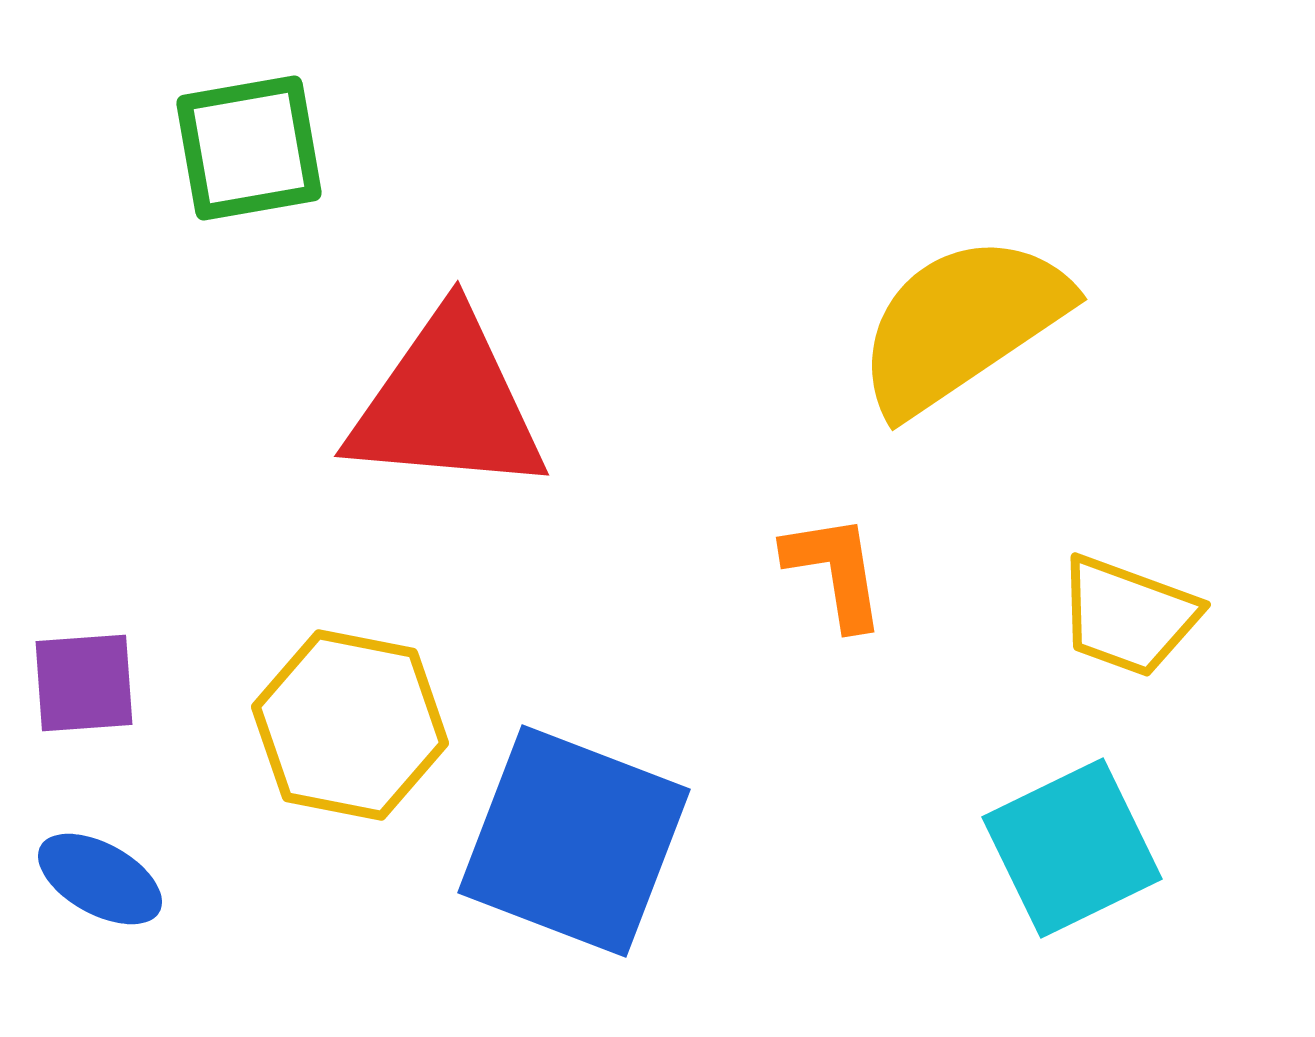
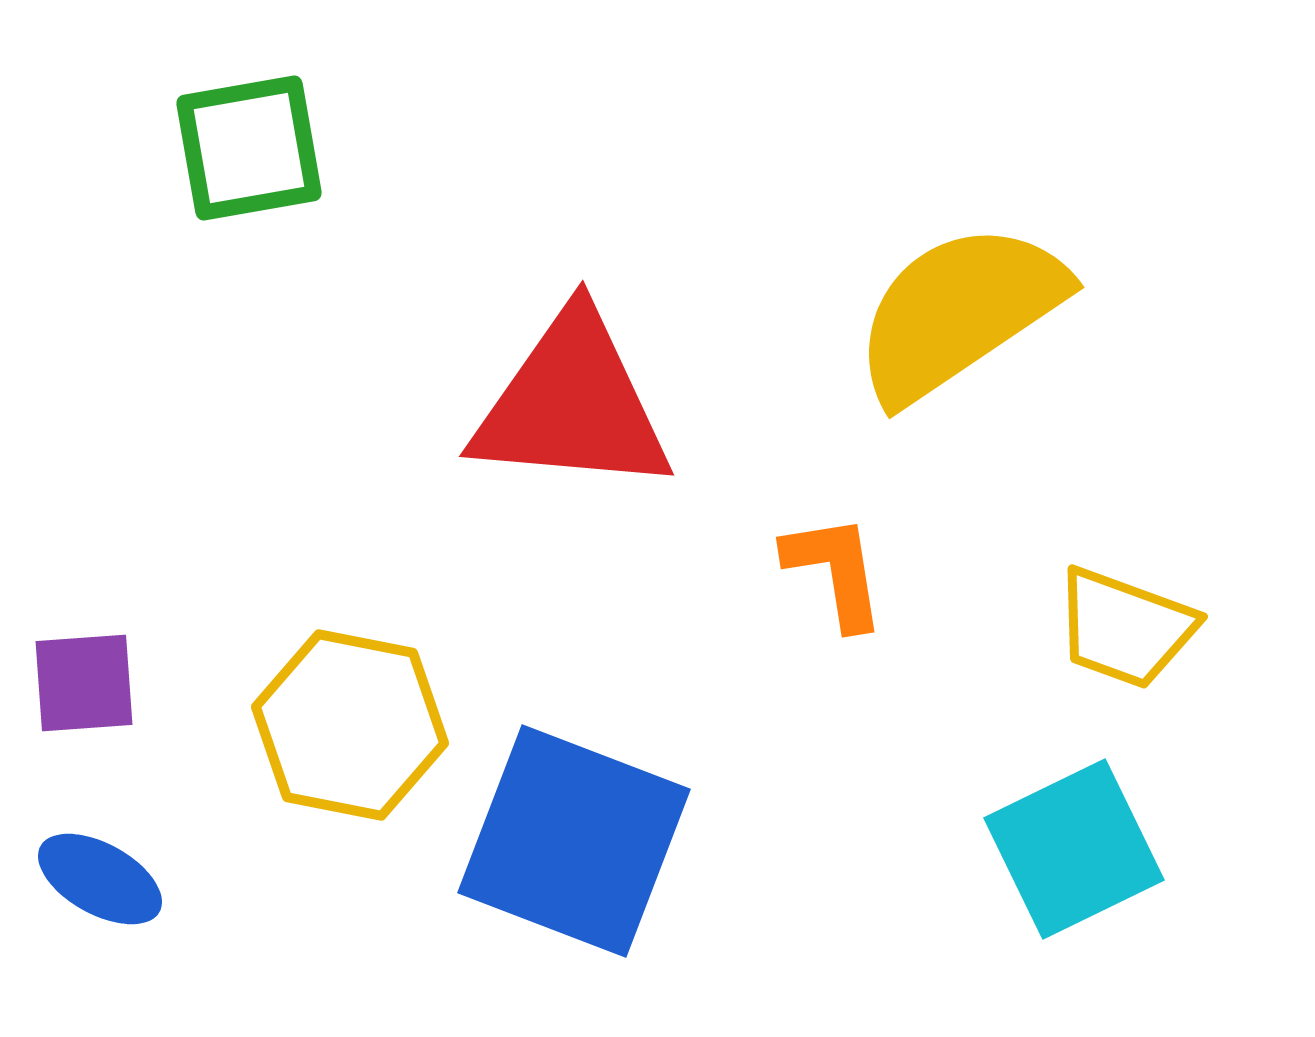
yellow semicircle: moved 3 px left, 12 px up
red triangle: moved 125 px right
yellow trapezoid: moved 3 px left, 12 px down
cyan square: moved 2 px right, 1 px down
